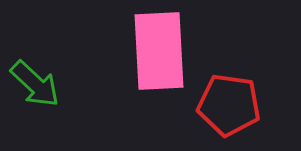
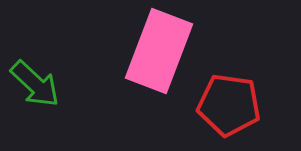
pink rectangle: rotated 24 degrees clockwise
